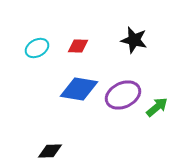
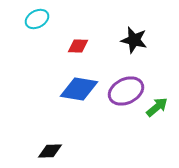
cyan ellipse: moved 29 px up
purple ellipse: moved 3 px right, 4 px up
